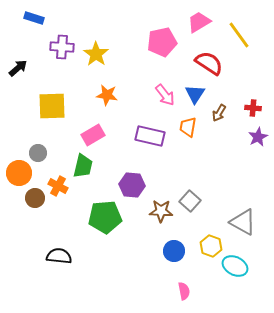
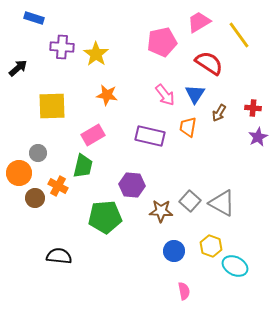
gray triangle: moved 21 px left, 19 px up
